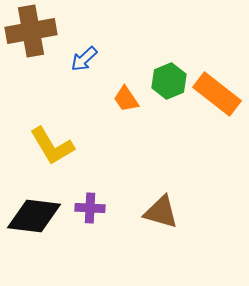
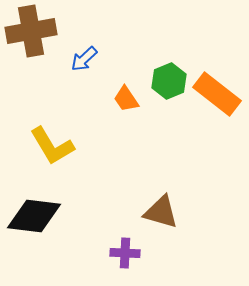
purple cross: moved 35 px right, 45 px down
